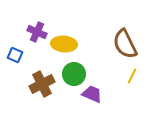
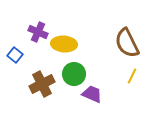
purple cross: moved 1 px right
brown semicircle: moved 2 px right, 1 px up
blue square: rotated 14 degrees clockwise
